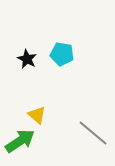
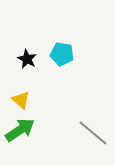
yellow triangle: moved 16 px left, 15 px up
green arrow: moved 11 px up
